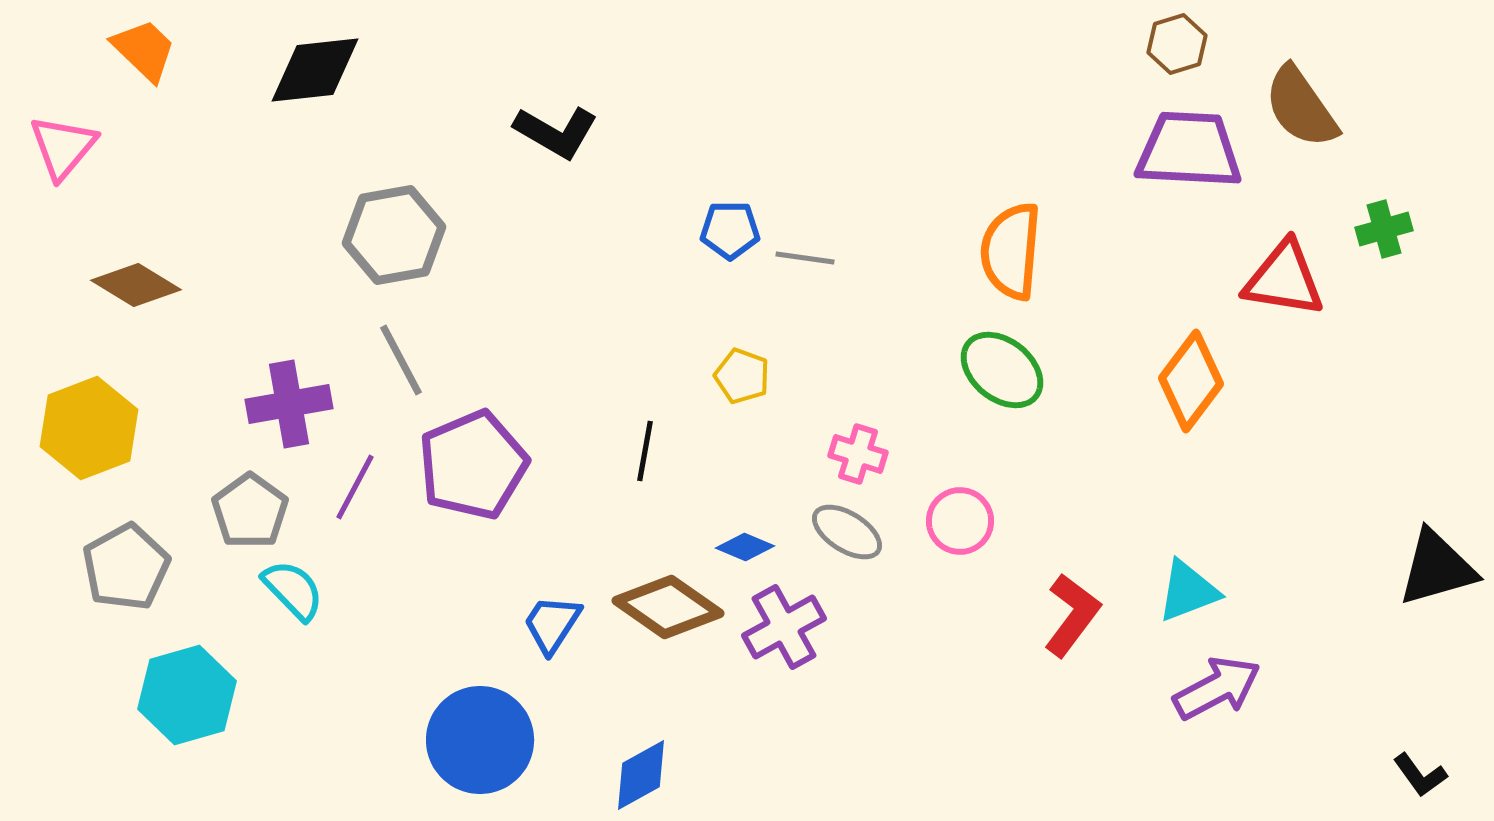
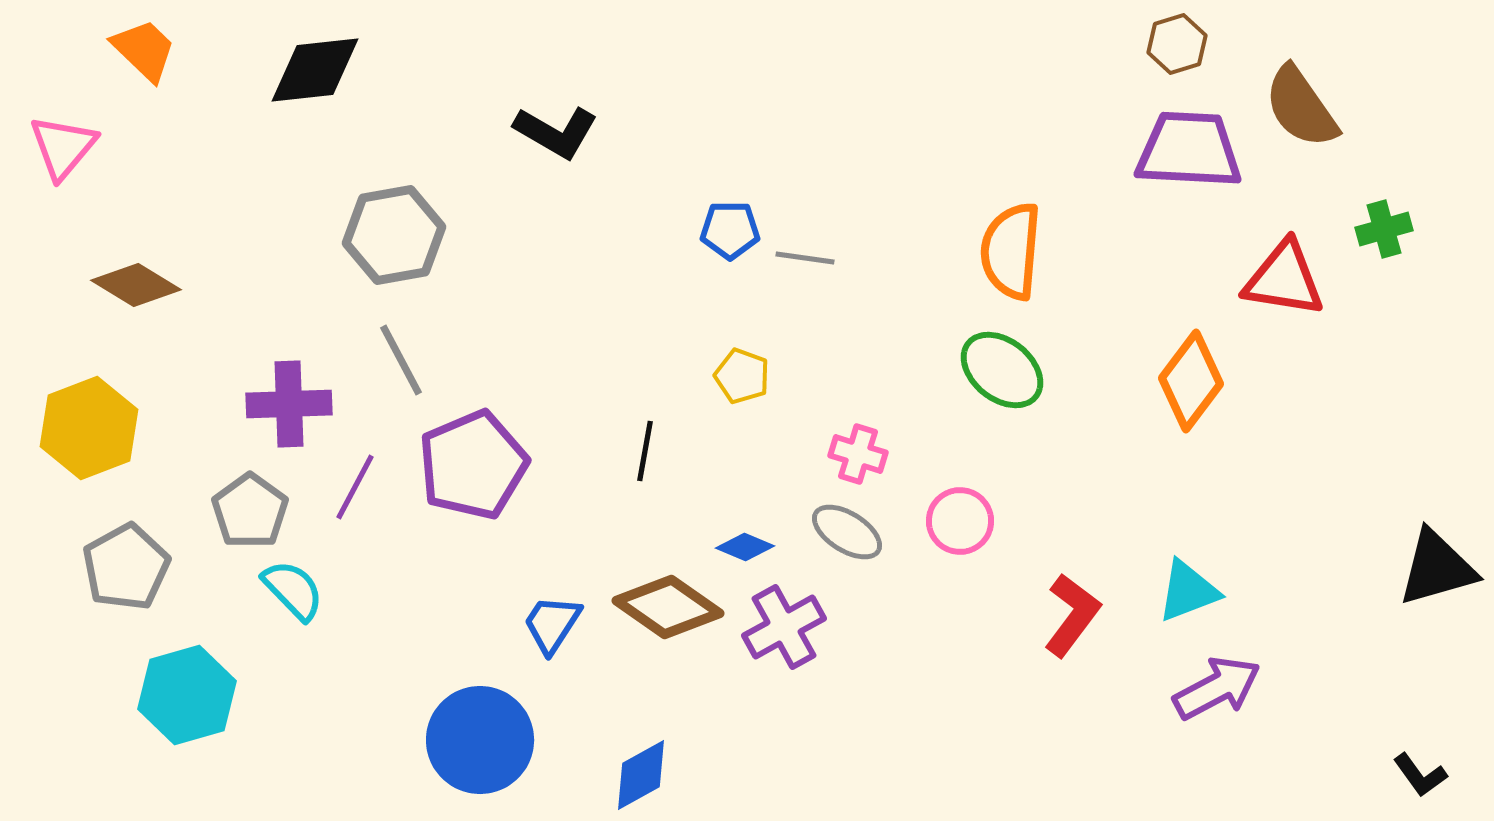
purple cross at (289, 404): rotated 8 degrees clockwise
